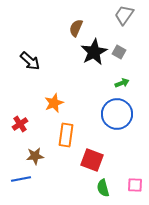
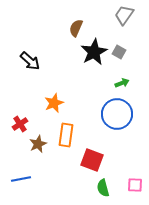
brown star: moved 3 px right, 12 px up; rotated 18 degrees counterclockwise
